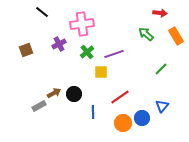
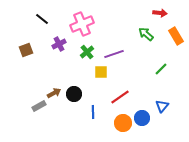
black line: moved 7 px down
pink cross: rotated 15 degrees counterclockwise
